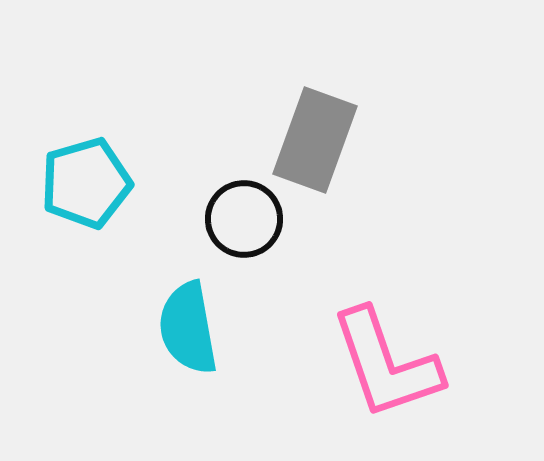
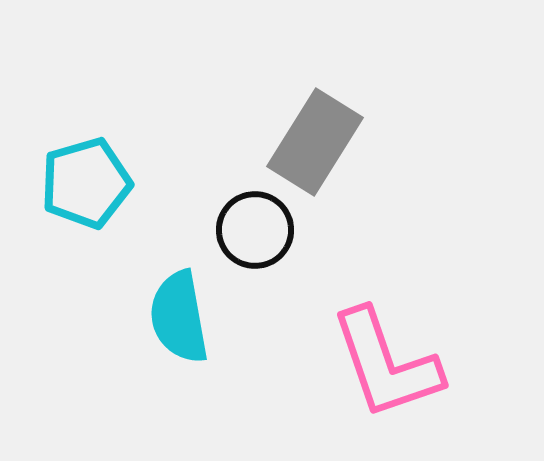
gray rectangle: moved 2 px down; rotated 12 degrees clockwise
black circle: moved 11 px right, 11 px down
cyan semicircle: moved 9 px left, 11 px up
